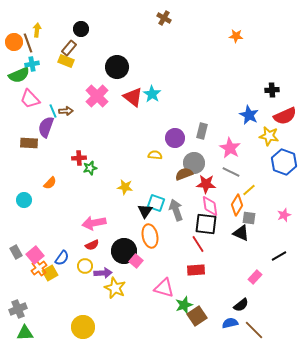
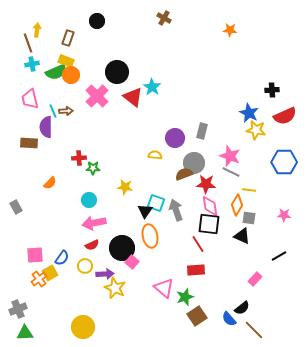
black circle at (81, 29): moved 16 px right, 8 px up
orange star at (236, 36): moved 6 px left, 6 px up
orange circle at (14, 42): moved 57 px right, 33 px down
brown rectangle at (69, 48): moved 1 px left, 10 px up; rotated 21 degrees counterclockwise
black circle at (117, 67): moved 5 px down
green semicircle at (19, 75): moved 37 px right, 3 px up
cyan star at (152, 94): moved 7 px up
pink trapezoid at (30, 99): rotated 30 degrees clockwise
blue star at (249, 115): moved 2 px up
purple semicircle at (46, 127): rotated 20 degrees counterclockwise
yellow star at (269, 136): moved 13 px left, 6 px up
pink star at (230, 148): moved 8 px down; rotated 10 degrees counterclockwise
blue hexagon at (284, 162): rotated 20 degrees counterclockwise
green star at (90, 168): moved 3 px right; rotated 16 degrees clockwise
yellow line at (249, 190): rotated 48 degrees clockwise
cyan circle at (24, 200): moved 65 px right
pink star at (284, 215): rotated 24 degrees clockwise
black square at (206, 224): moved 3 px right
black triangle at (241, 233): moved 1 px right, 3 px down
black circle at (124, 251): moved 2 px left, 3 px up
gray rectangle at (16, 252): moved 45 px up
pink square at (35, 255): rotated 36 degrees clockwise
pink square at (136, 261): moved 4 px left, 1 px down
orange cross at (39, 268): moved 11 px down
purple arrow at (103, 273): moved 2 px right, 1 px down
pink rectangle at (255, 277): moved 2 px down
pink triangle at (164, 288): rotated 25 degrees clockwise
green star at (184, 305): moved 1 px right, 8 px up
black semicircle at (241, 305): moved 1 px right, 3 px down
blue semicircle at (230, 323): moved 1 px left, 4 px up; rotated 119 degrees counterclockwise
